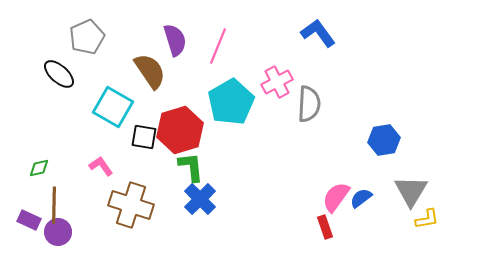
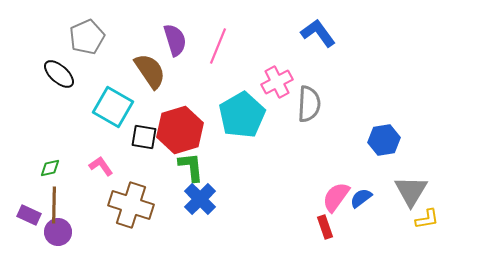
cyan pentagon: moved 11 px right, 13 px down
green diamond: moved 11 px right
purple rectangle: moved 5 px up
